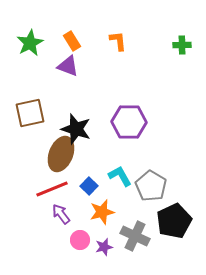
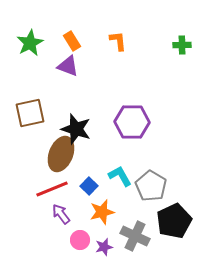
purple hexagon: moved 3 px right
